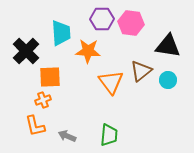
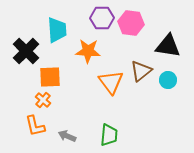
purple hexagon: moved 1 px up
cyan trapezoid: moved 4 px left, 3 px up
orange cross: rotated 28 degrees counterclockwise
